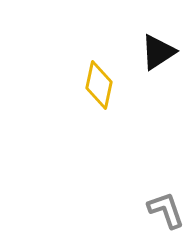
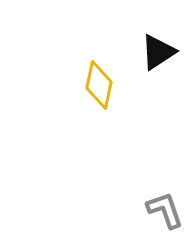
gray L-shape: moved 1 px left
